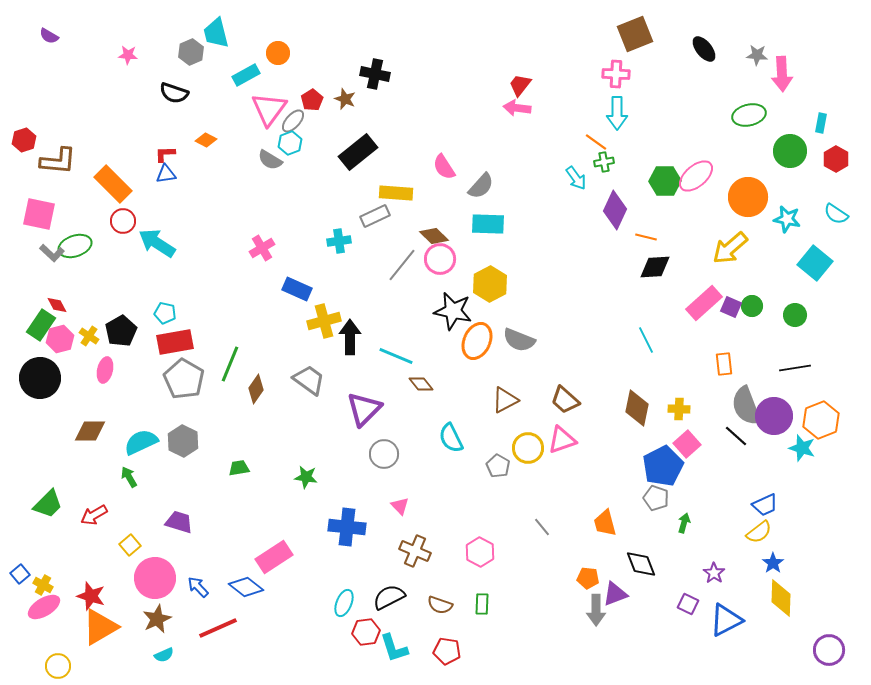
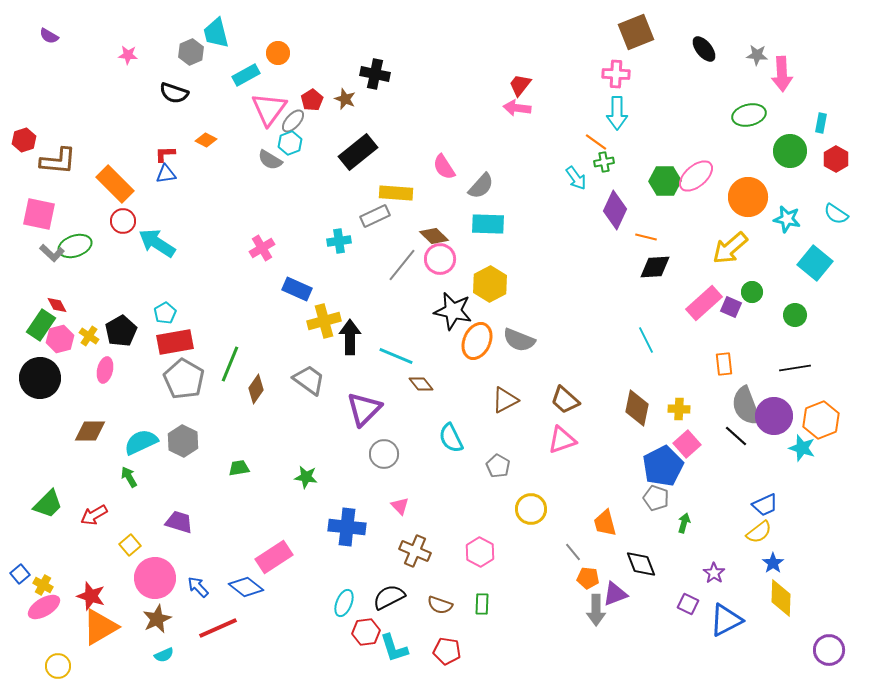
brown square at (635, 34): moved 1 px right, 2 px up
orange rectangle at (113, 184): moved 2 px right
green circle at (752, 306): moved 14 px up
cyan pentagon at (165, 313): rotated 30 degrees clockwise
yellow circle at (528, 448): moved 3 px right, 61 px down
gray line at (542, 527): moved 31 px right, 25 px down
